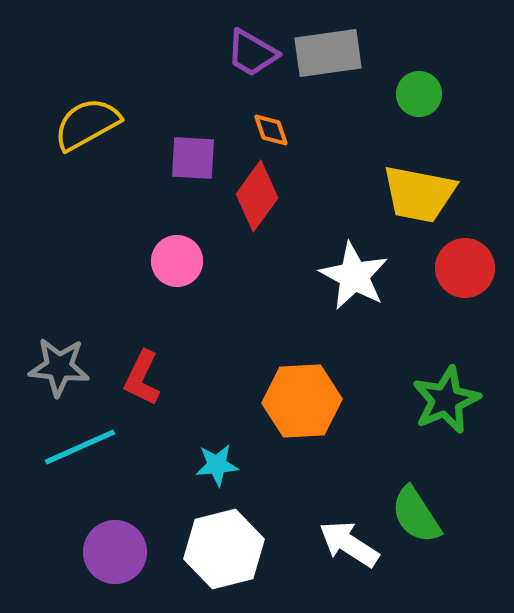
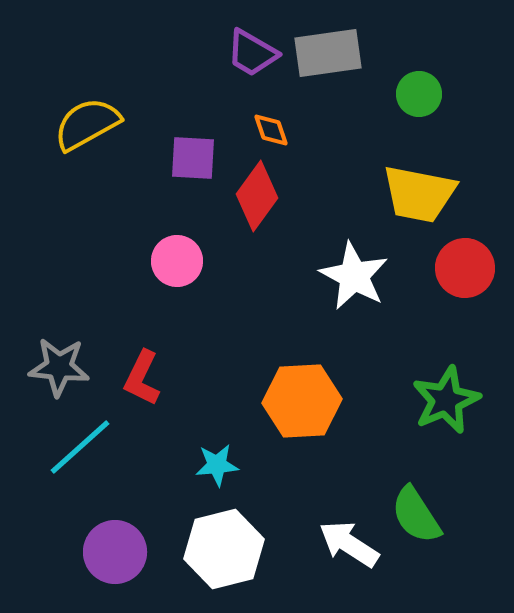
cyan line: rotated 18 degrees counterclockwise
